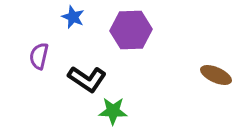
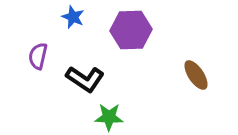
purple semicircle: moved 1 px left
brown ellipse: moved 20 px left; rotated 32 degrees clockwise
black L-shape: moved 2 px left
green star: moved 4 px left, 6 px down
